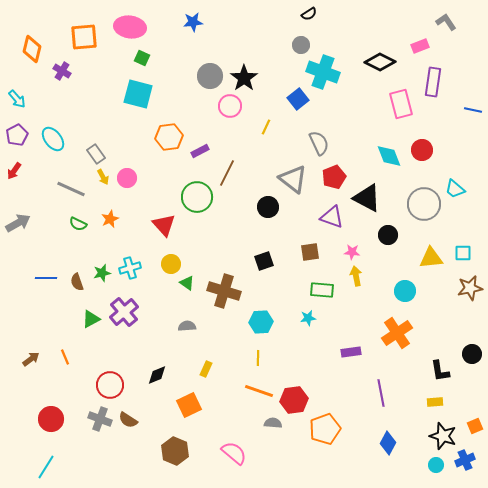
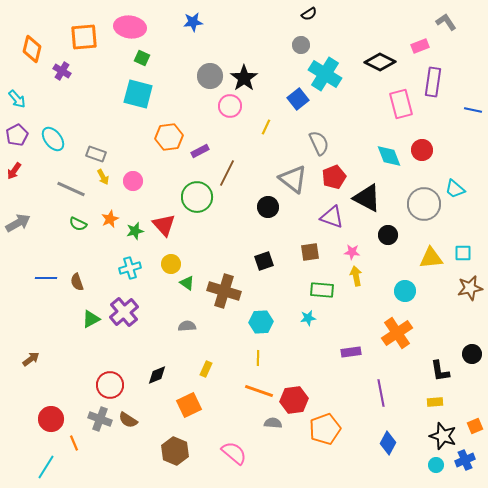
cyan cross at (323, 72): moved 2 px right, 2 px down; rotated 12 degrees clockwise
gray rectangle at (96, 154): rotated 36 degrees counterclockwise
pink circle at (127, 178): moved 6 px right, 3 px down
green star at (102, 273): moved 33 px right, 42 px up
orange line at (65, 357): moved 9 px right, 86 px down
